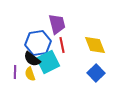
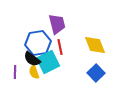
red line: moved 2 px left, 2 px down
yellow semicircle: moved 4 px right, 2 px up
